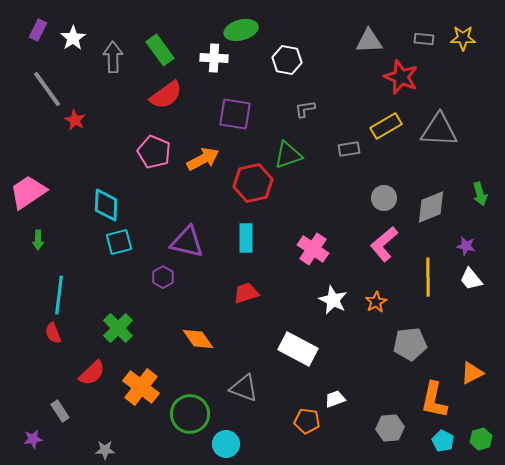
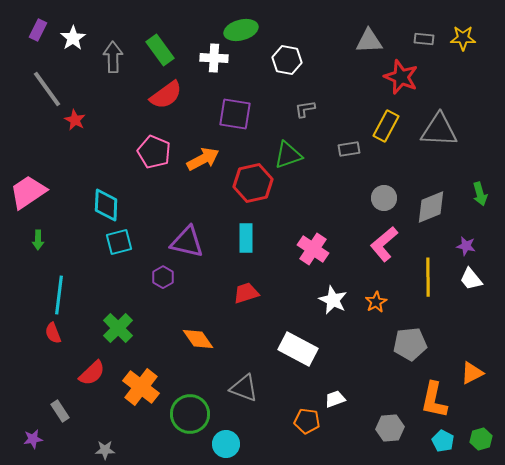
yellow rectangle at (386, 126): rotated 32 degrees counterclockwise
